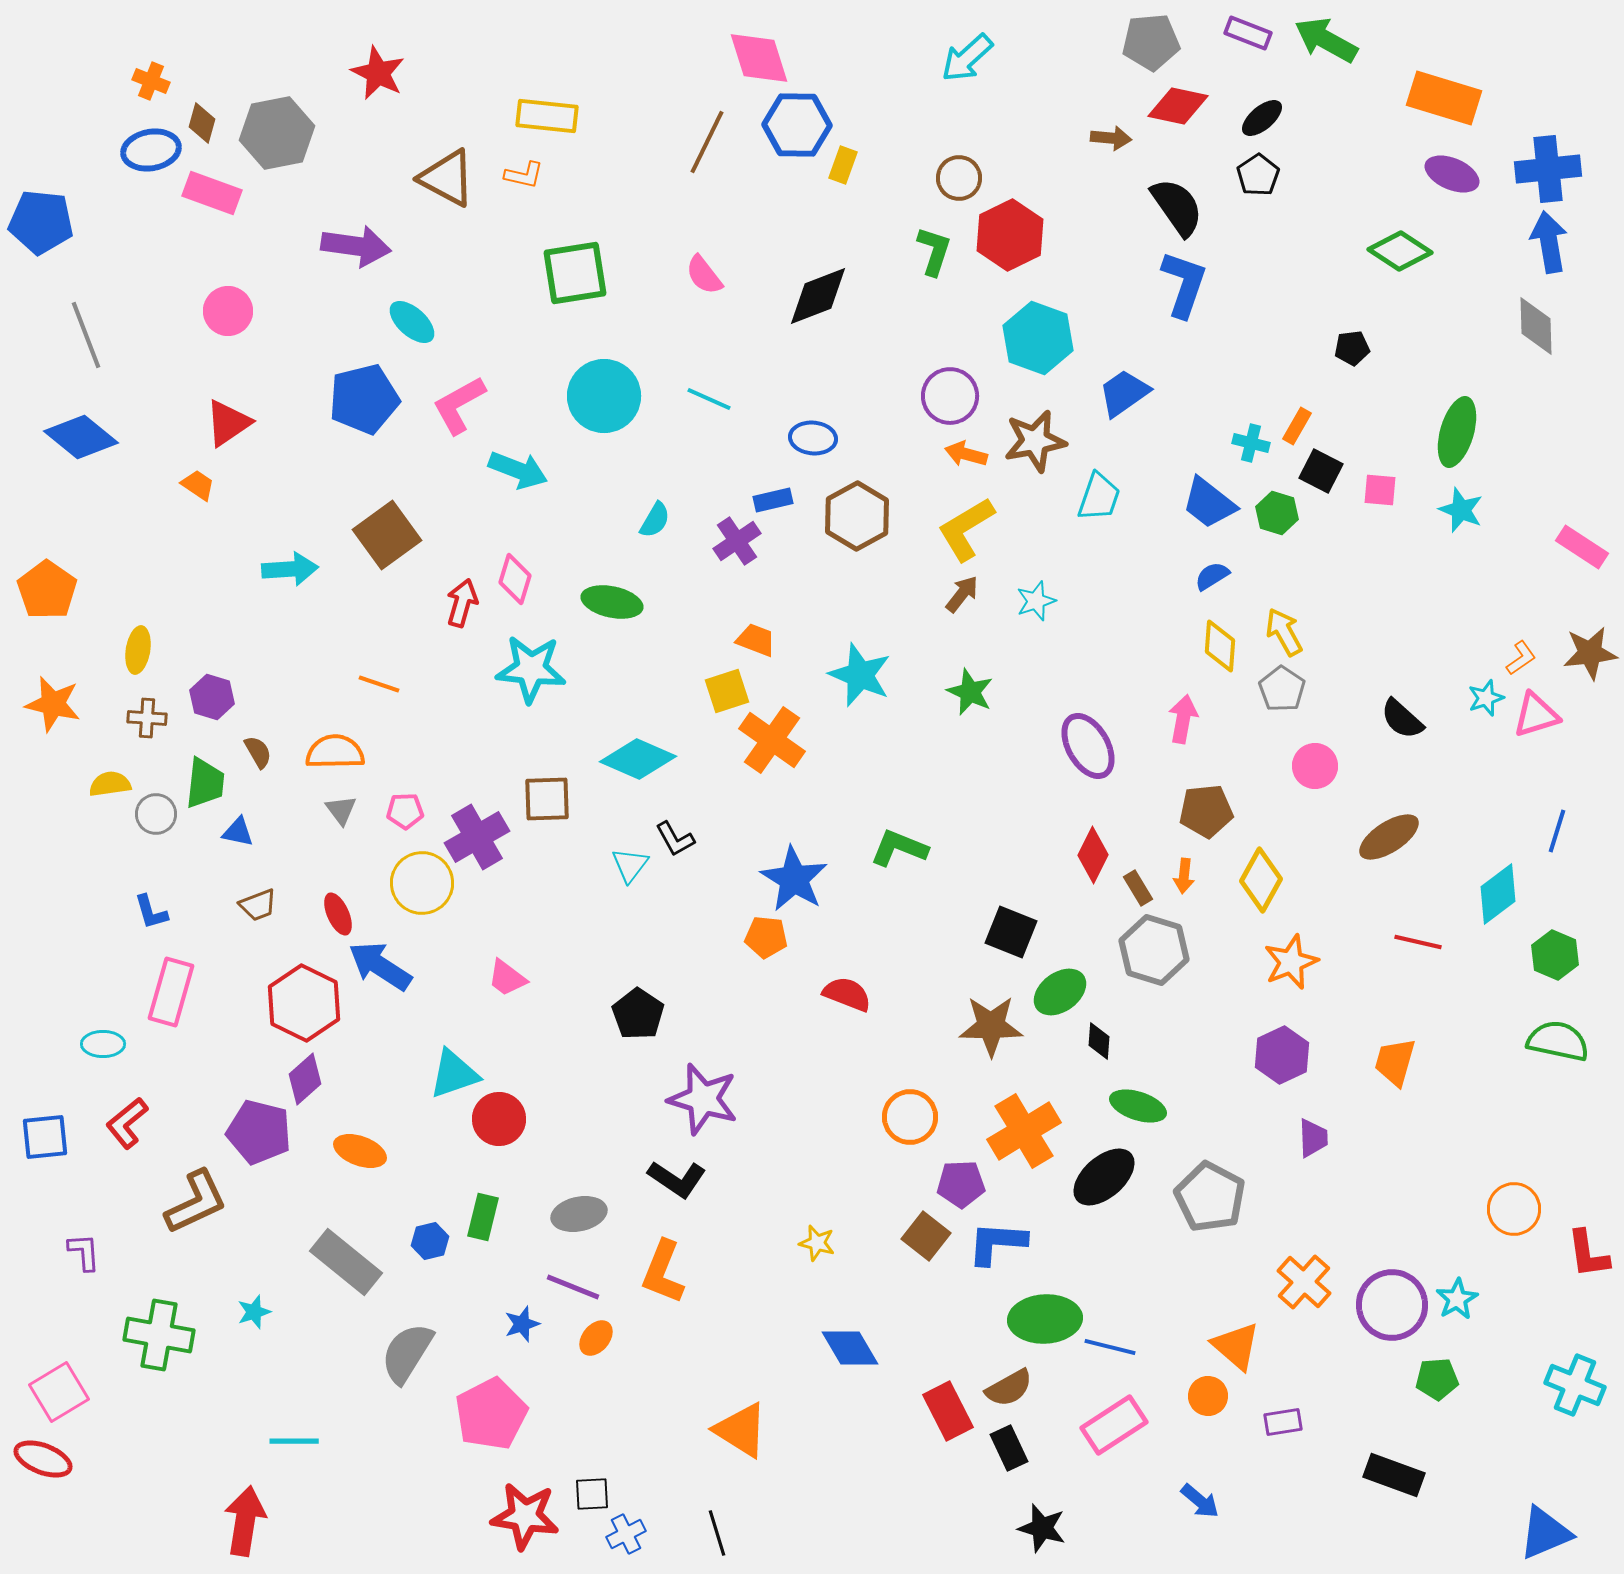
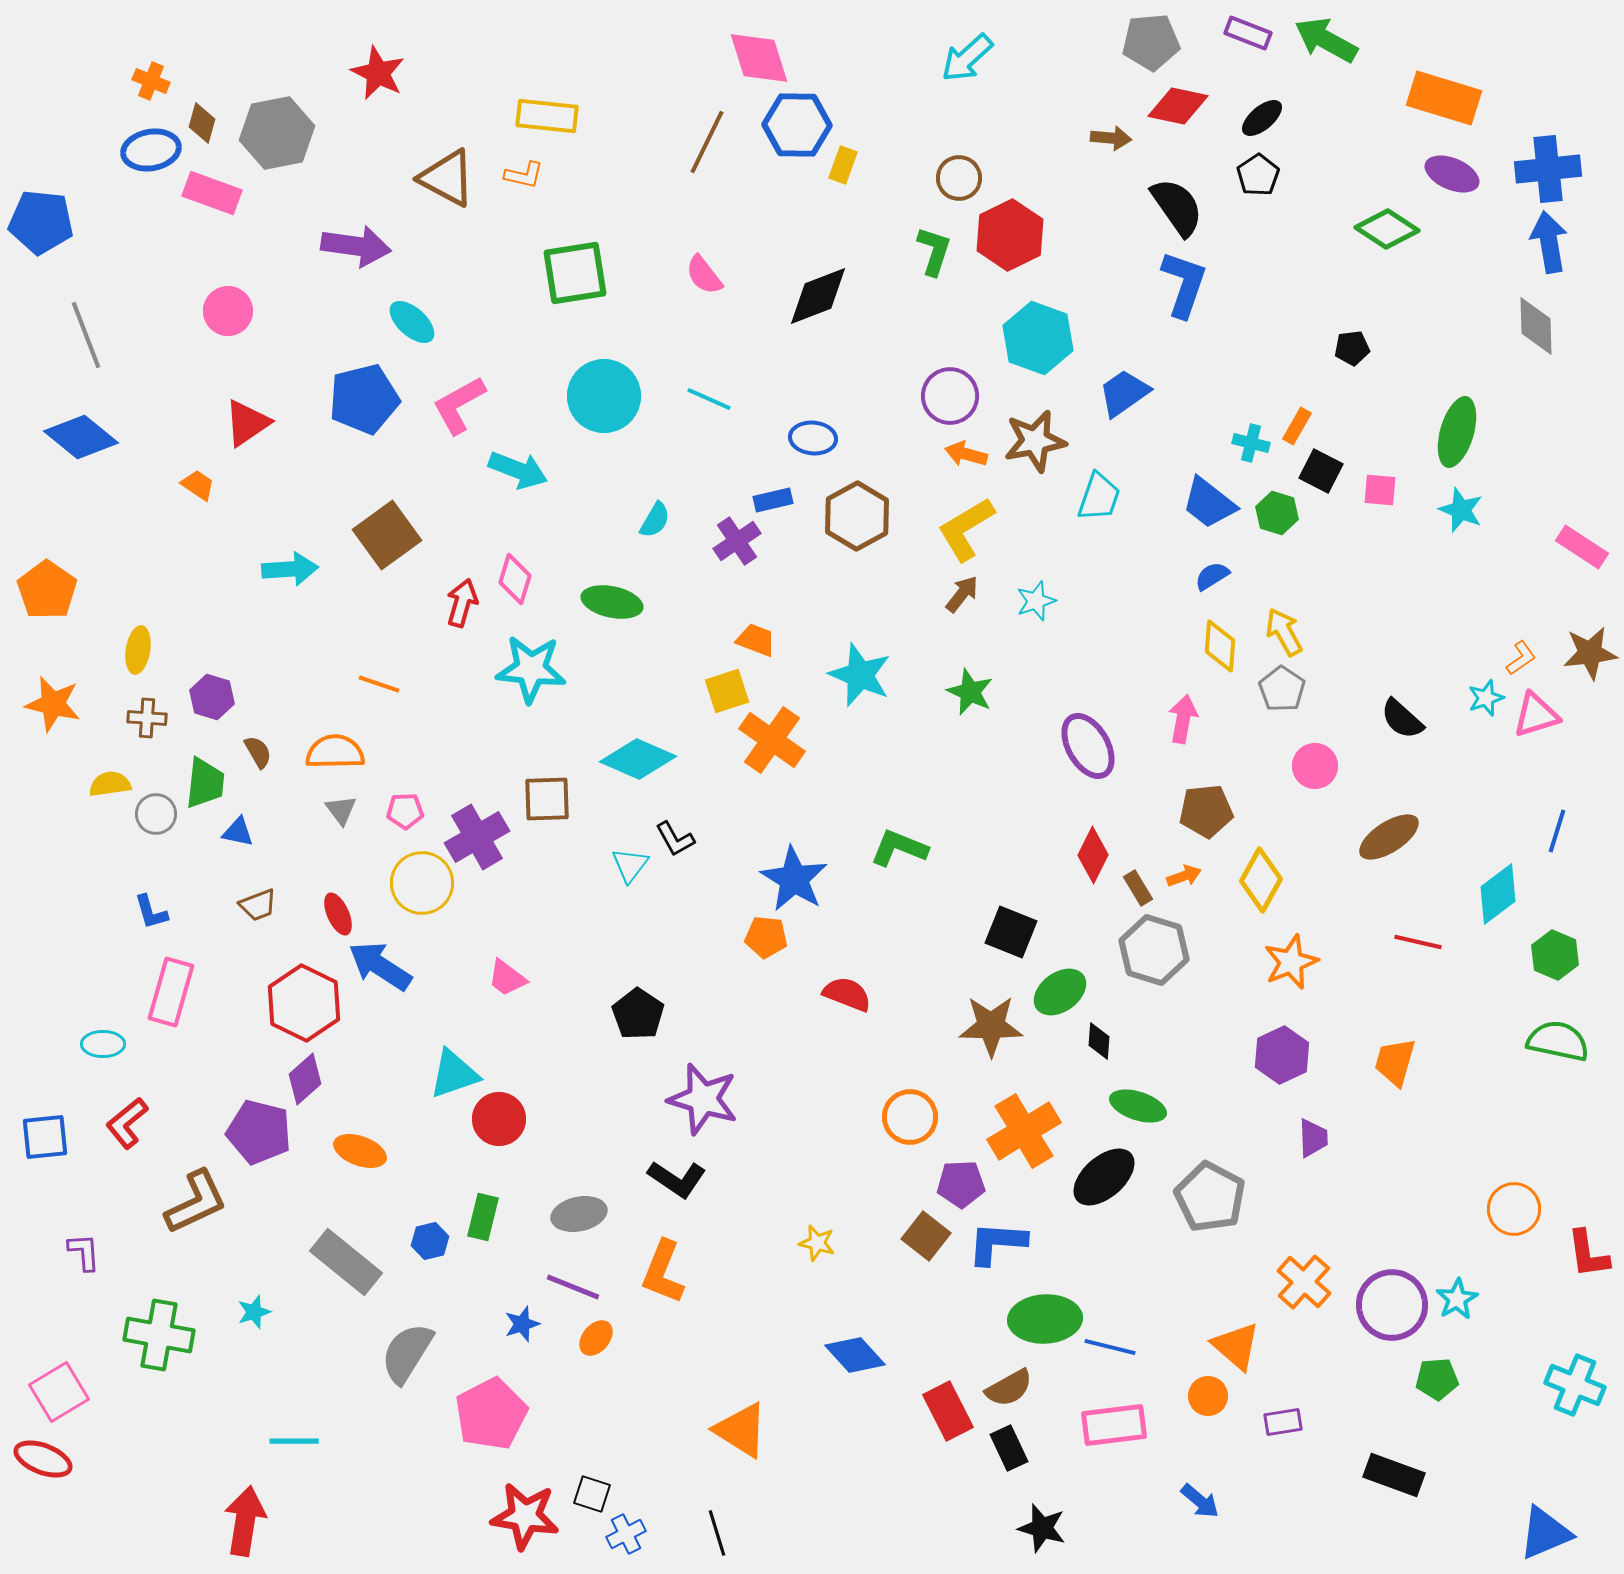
green diamond at (1400, 251): moved 13 px left, 22 px up
red triangle at (228, 423): moved 19 px right
orange arrow at (1184, 876): rotated 116 degrees counterclockwise
blue diamond at (850, 1348): moved 5 px right, 7 px down; rotated 12 degrees counterclockwise
pink rectangle at (1114, 1425): rotated 26 degrees clockwise
black square at (592, 1494): rotated 21 degrees clockwise
